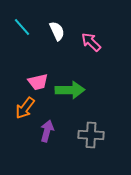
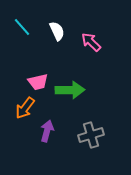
gray cross: rotated 20 degrees counterclockwise
